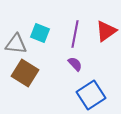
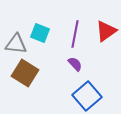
blue square: moved 4 px left, 1 px down; rotated 8 degrees counterclockwise
